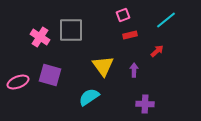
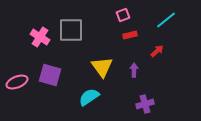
yellow triangle: moved 1 px left, 1 px down
pink ellipse: moved 1 px left
purple cross: rotated 18 degrees counterclockwise
